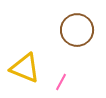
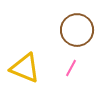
pink line: moved 10 px right, 14 px up
